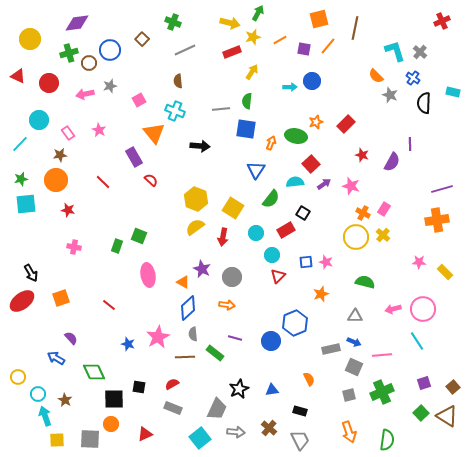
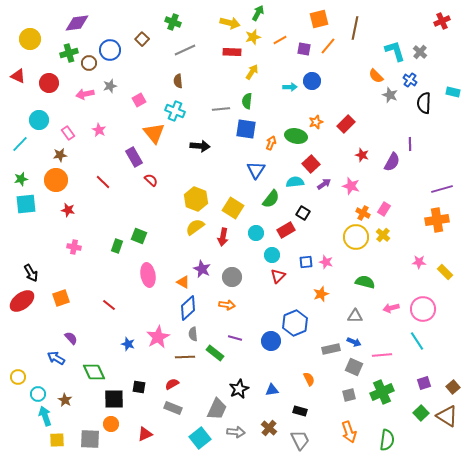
red rectangle at (232, 52): rotated 24 degrees clockwise
blue cross at (413, 78): moved 3 px left, 2 px down
pink arrow at (393, 309): moved 2 px left, 1 px up
